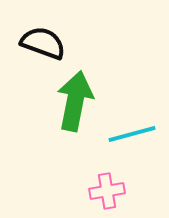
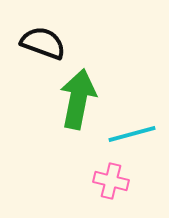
green arrow: moved 3 px right, 2 px up
pink cross: moved 4 px right, 10 px up; rotated 24 degrees clockwise
